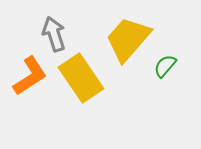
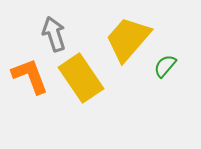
orange L-shape: rotated 78 degrees counterclockwise
